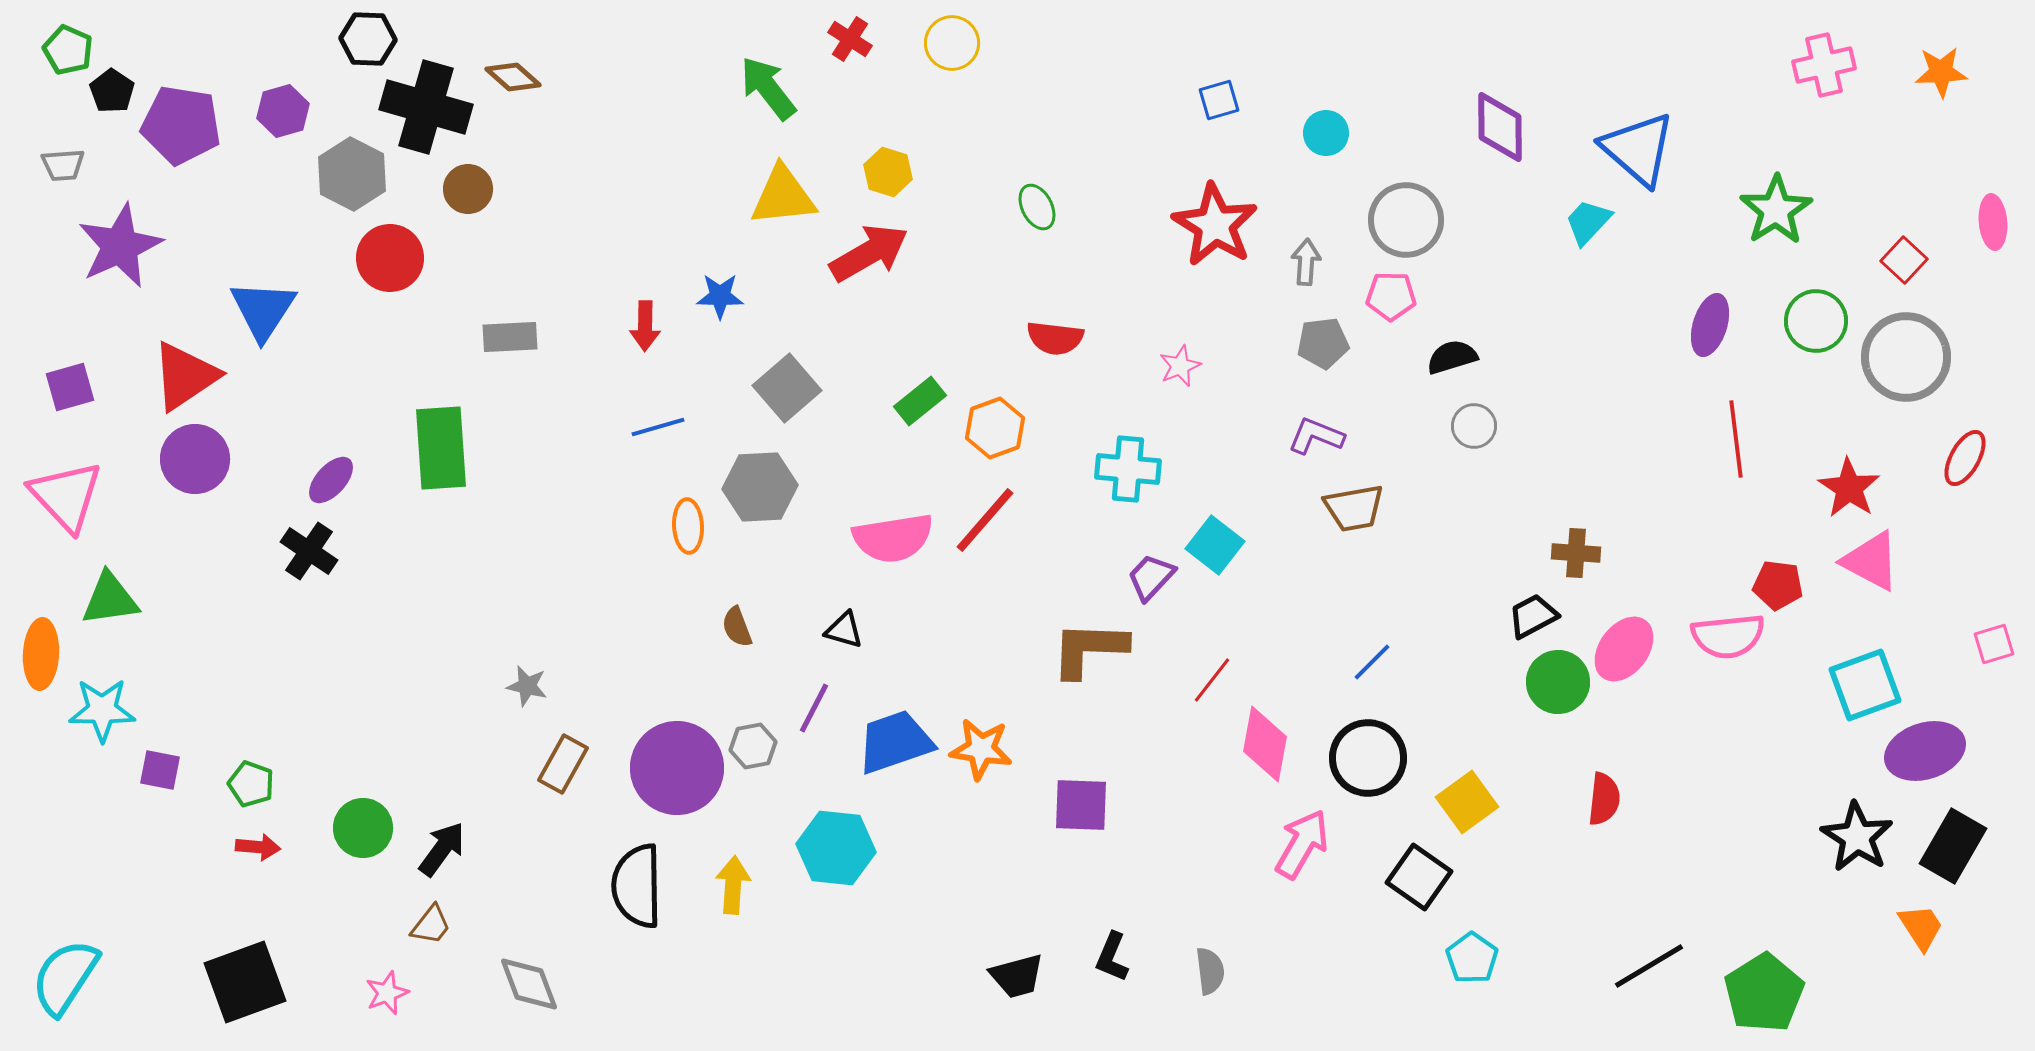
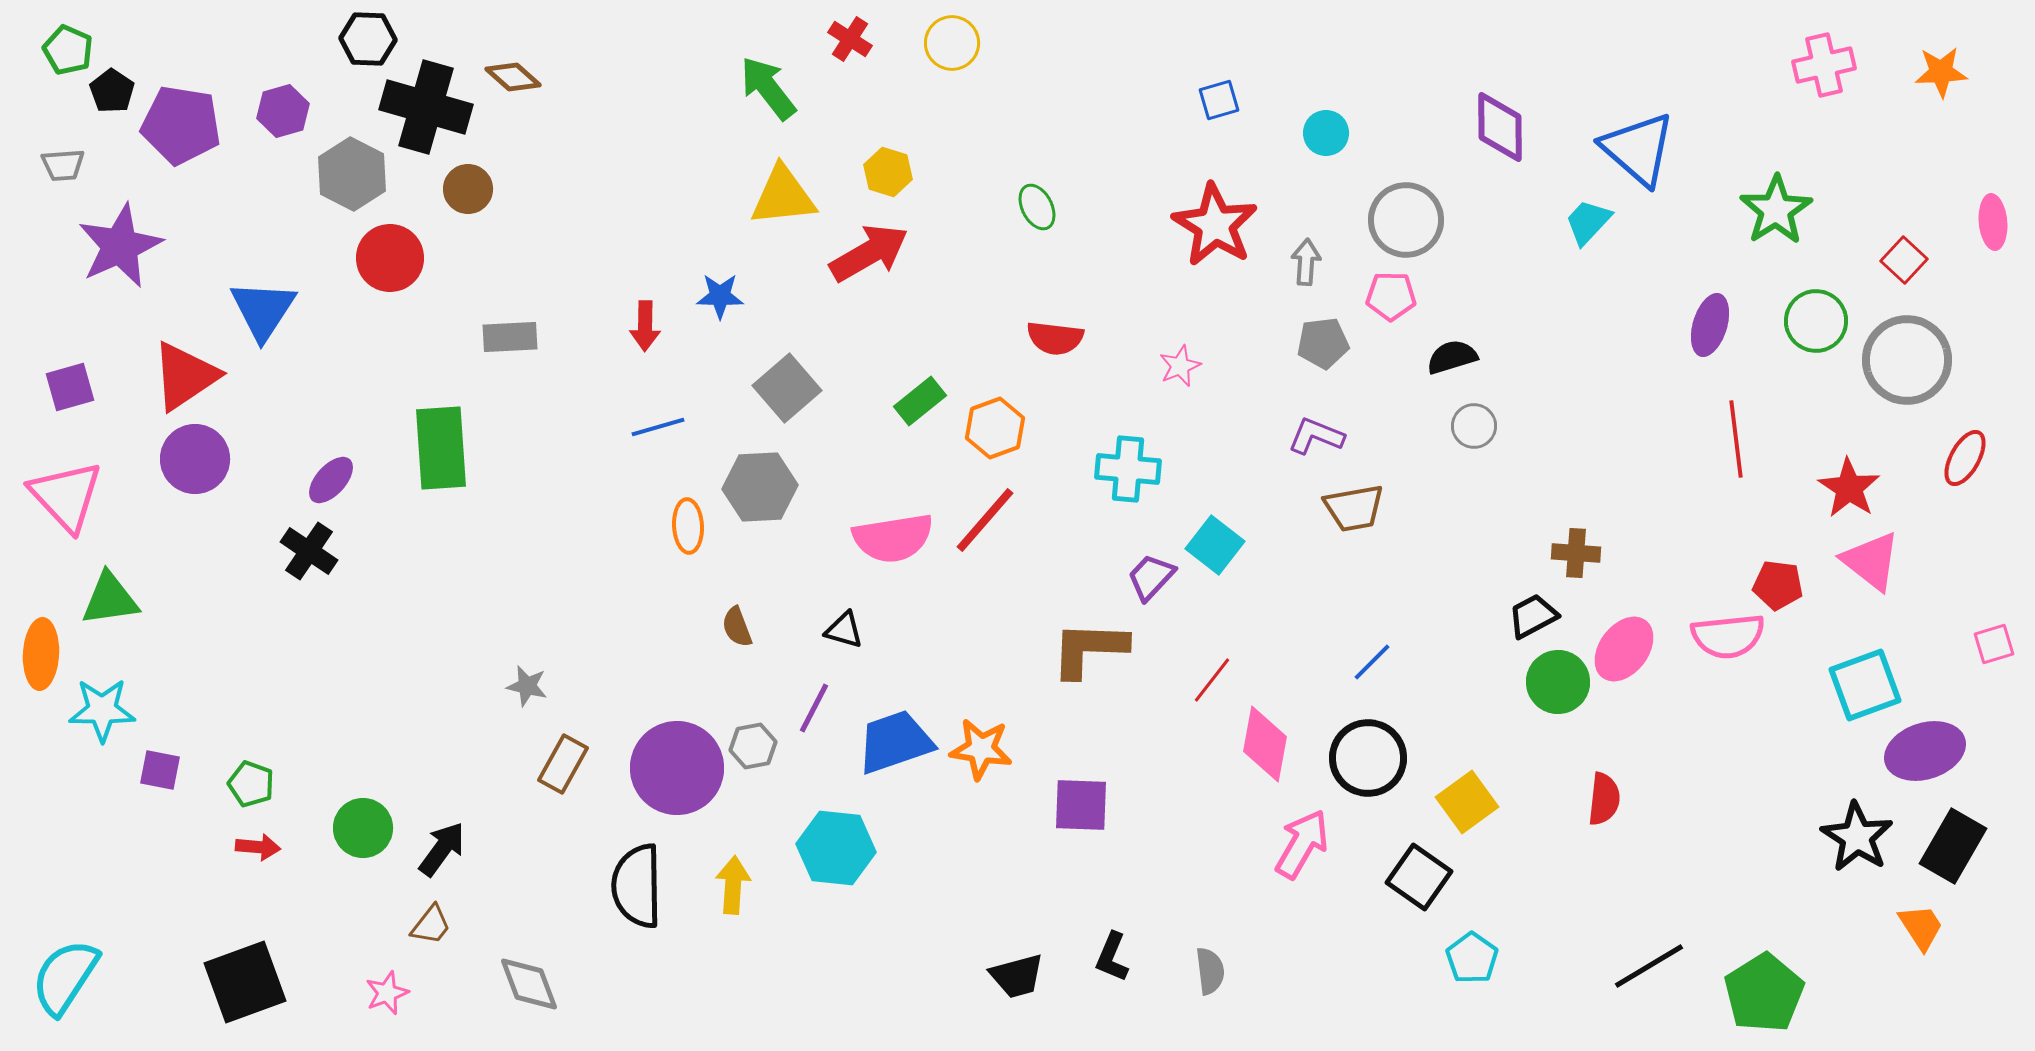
gray circle at (1906, 357): moved 1 px right, 3 px down
pink triangle at (1871, 561): rotated 10 degrees clockwise
